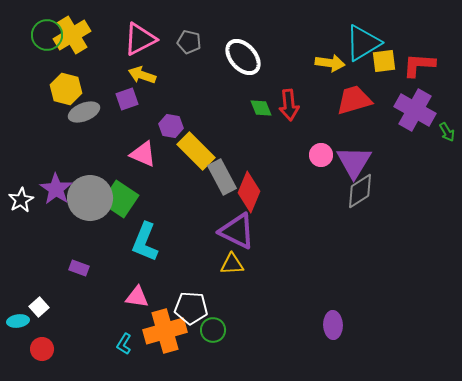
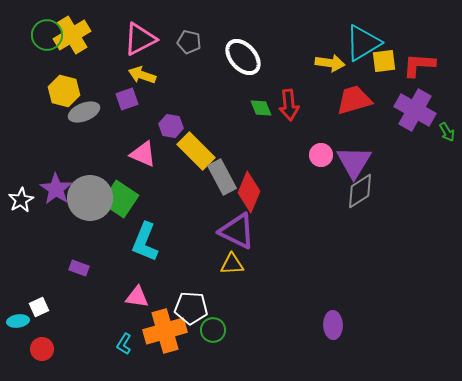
yellow hexagon at (66, 89): moved 2 px left, 2 px down
white square at (39, 307): rotated 18 degrees clockwise
